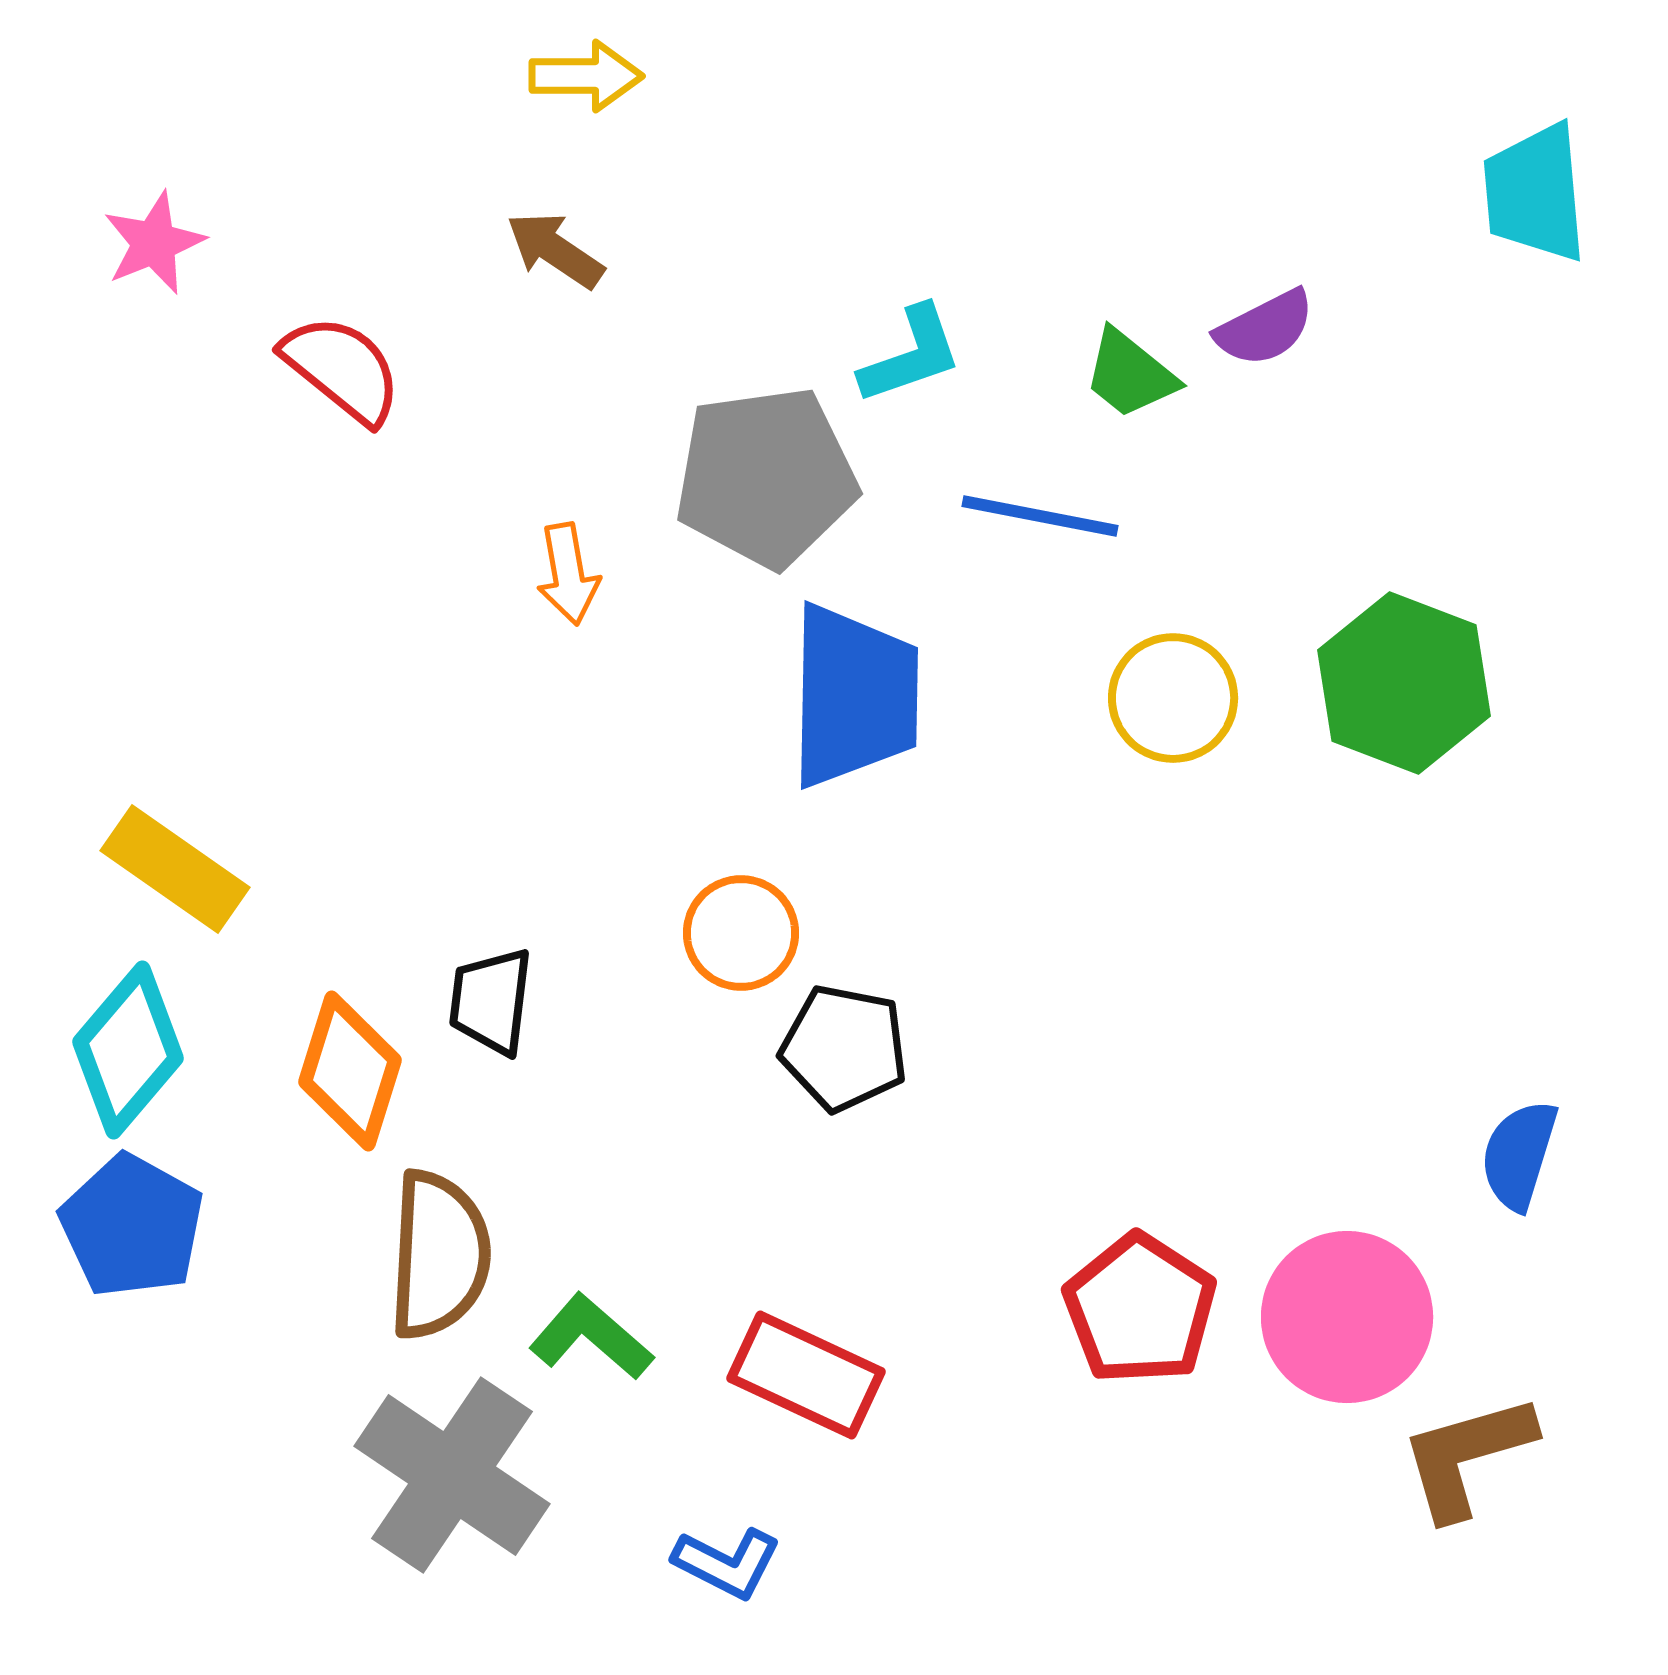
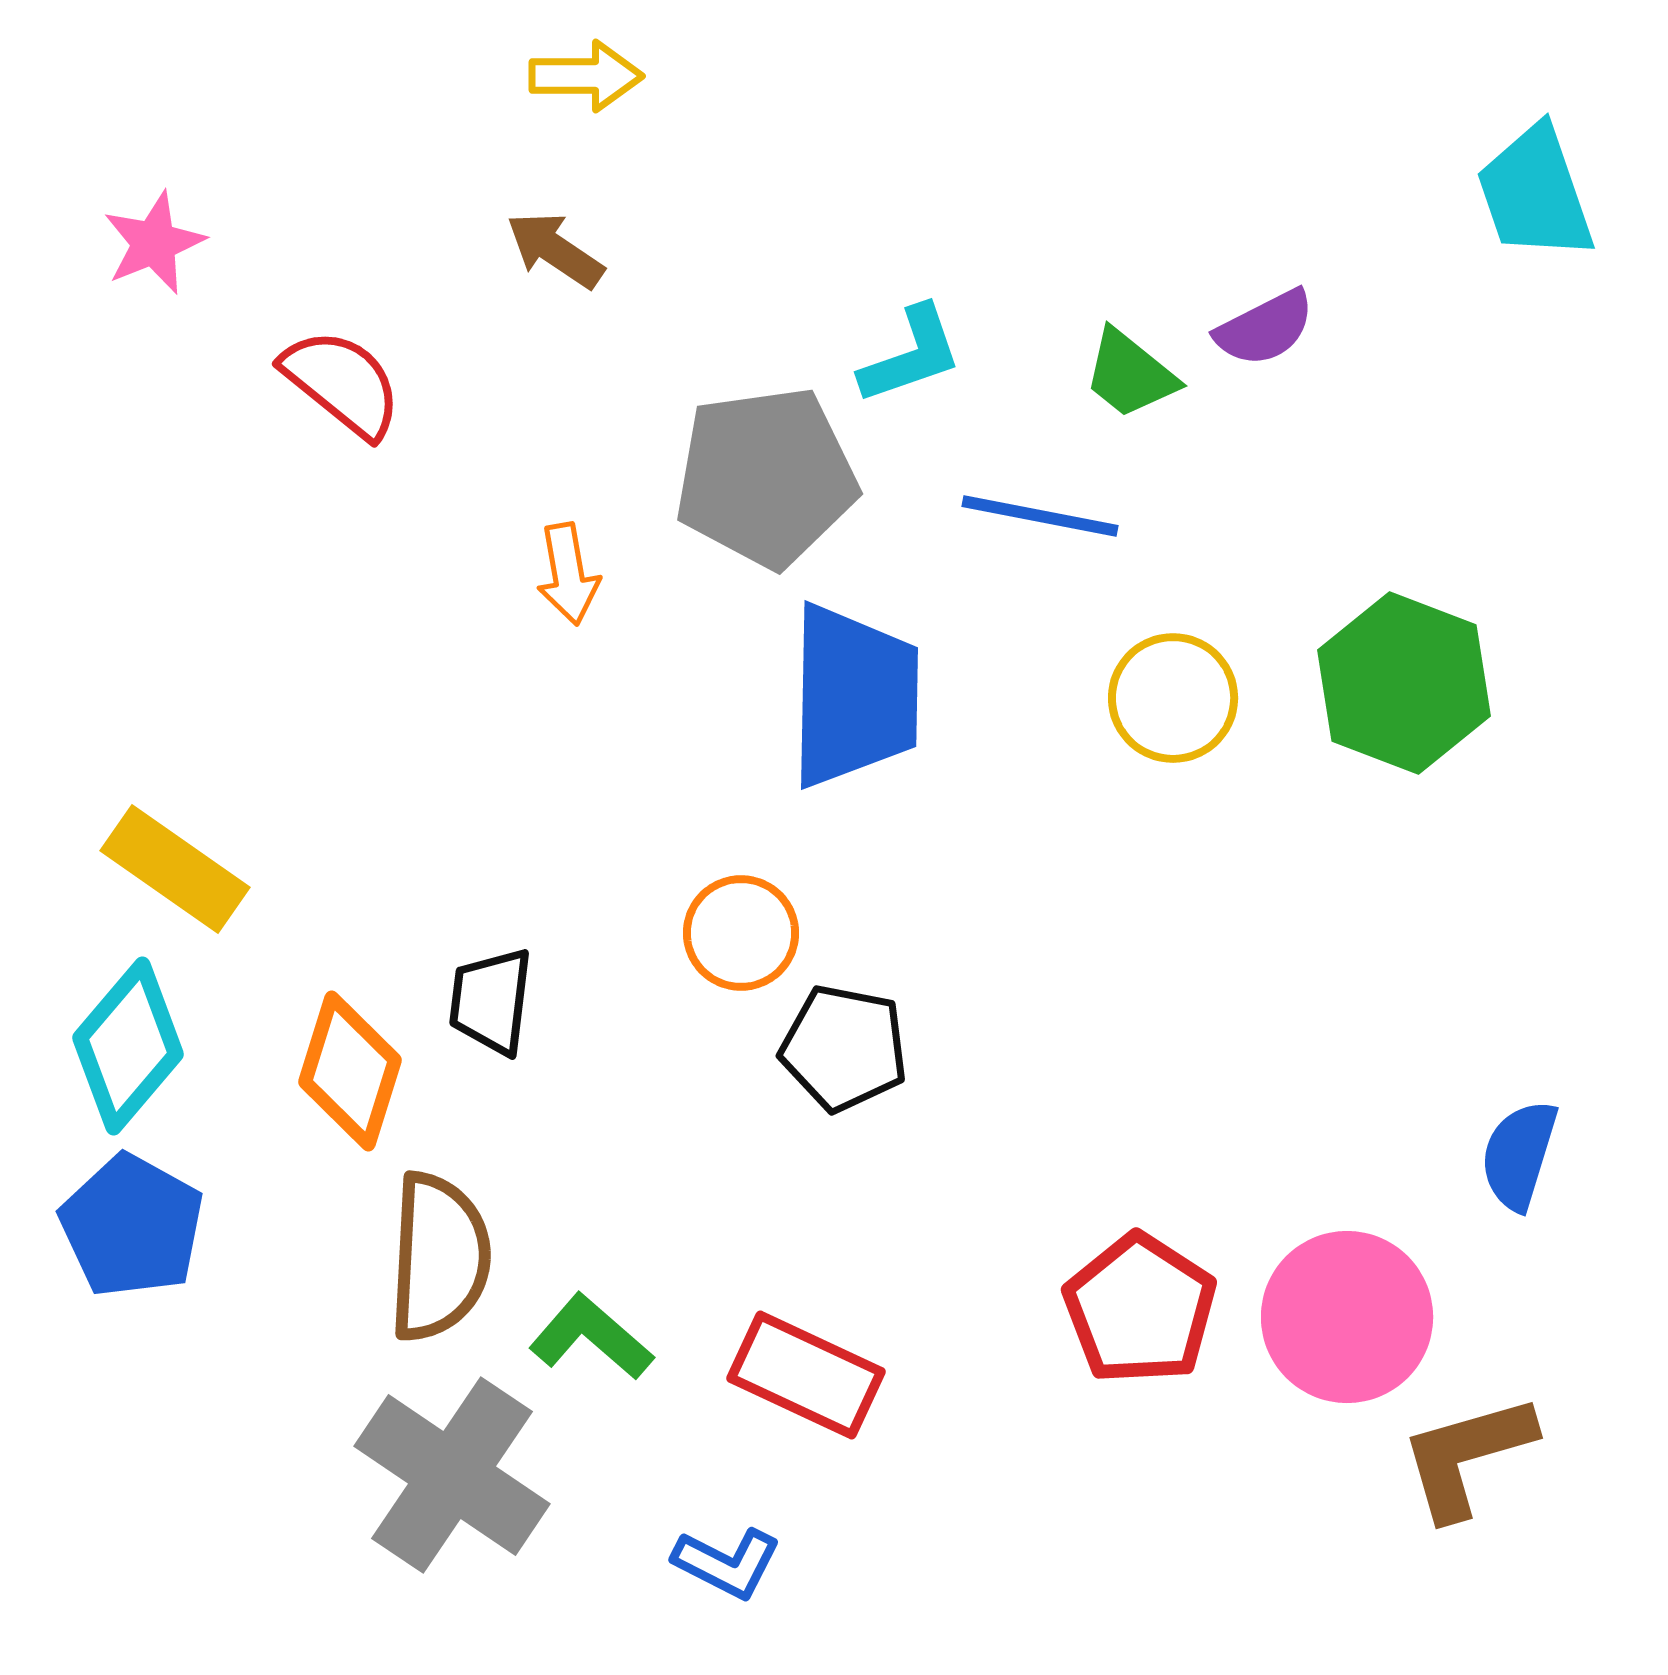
cyan trapezoid: rotated 14 degrees counterclockwise
red semicircle: moved 14 px down
cyan diamond: moved 4 px up
brown semicircle: moved 2 px down
